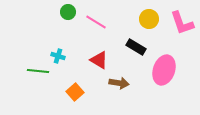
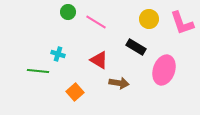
cyan cross: moved 2 px up
